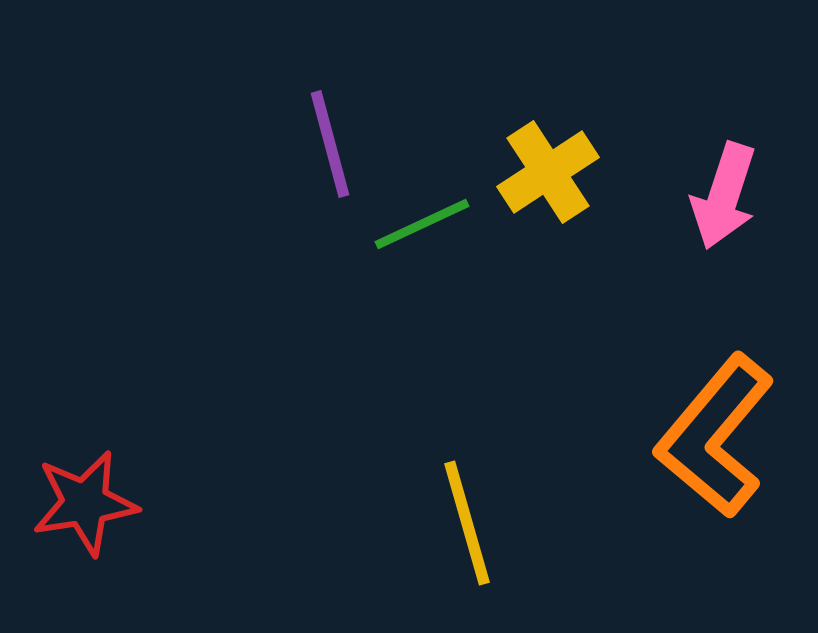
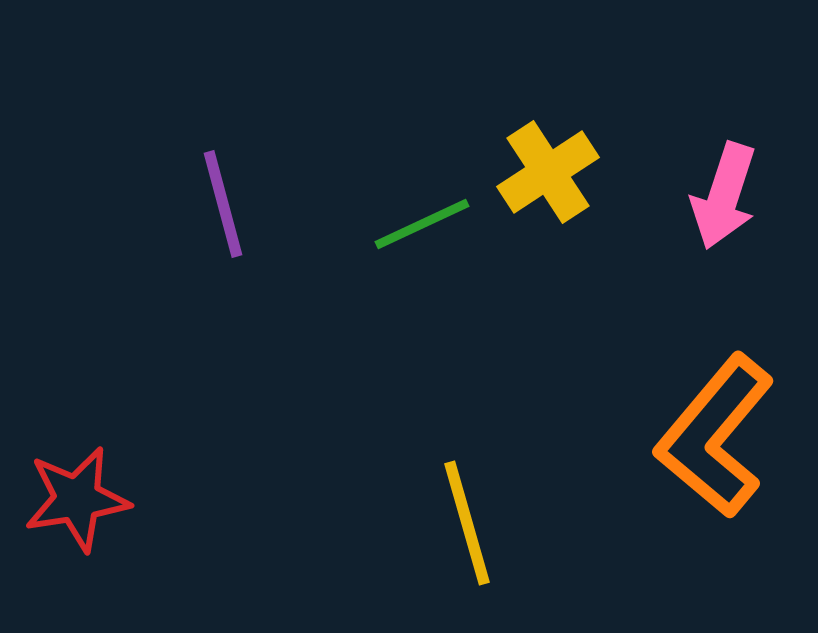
purple line: moved 107 px left, 60 px down
red star: moved 8 px left, 4 px up
